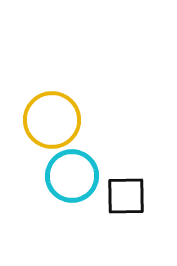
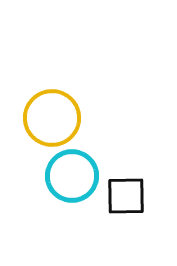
yellow circle: moved 2 px up
